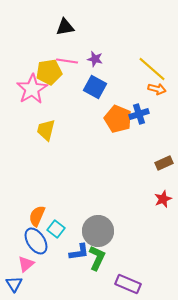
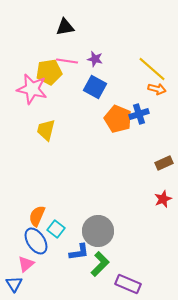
pink star: rotated 28 degrees counterclockwise
green L-shape: moved 3 px right, 6 px down; rotated 20 degrees clockwise
